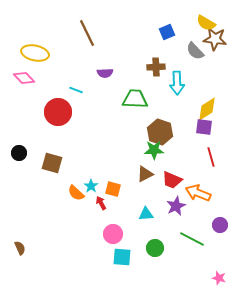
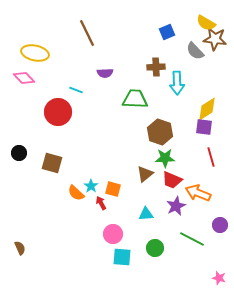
green star: moved 11 px right, 8 px down
brown triangle: rotated 12 degrees counterclockwise
